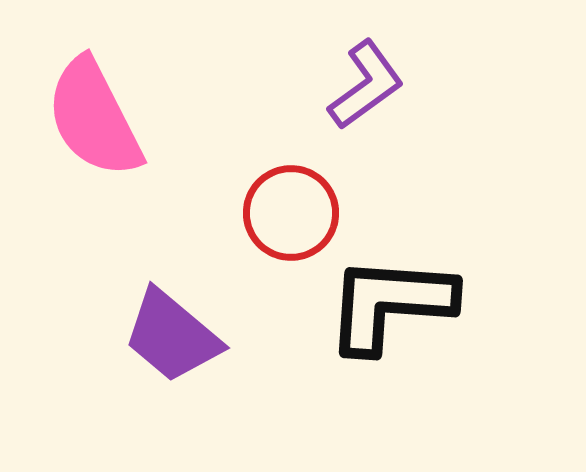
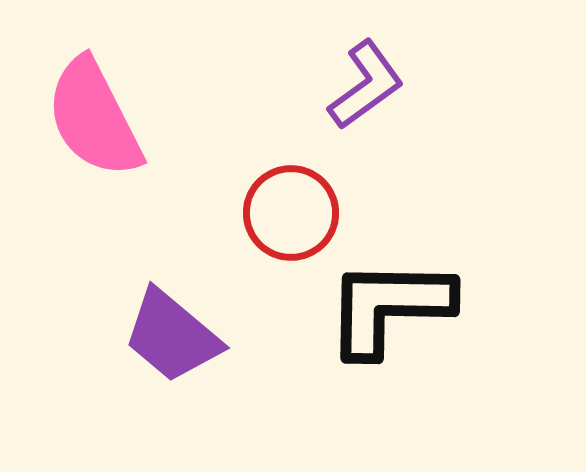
black L-shape: moved 1 px left, 3 px down; rotated 3 degrees counterclockwise
